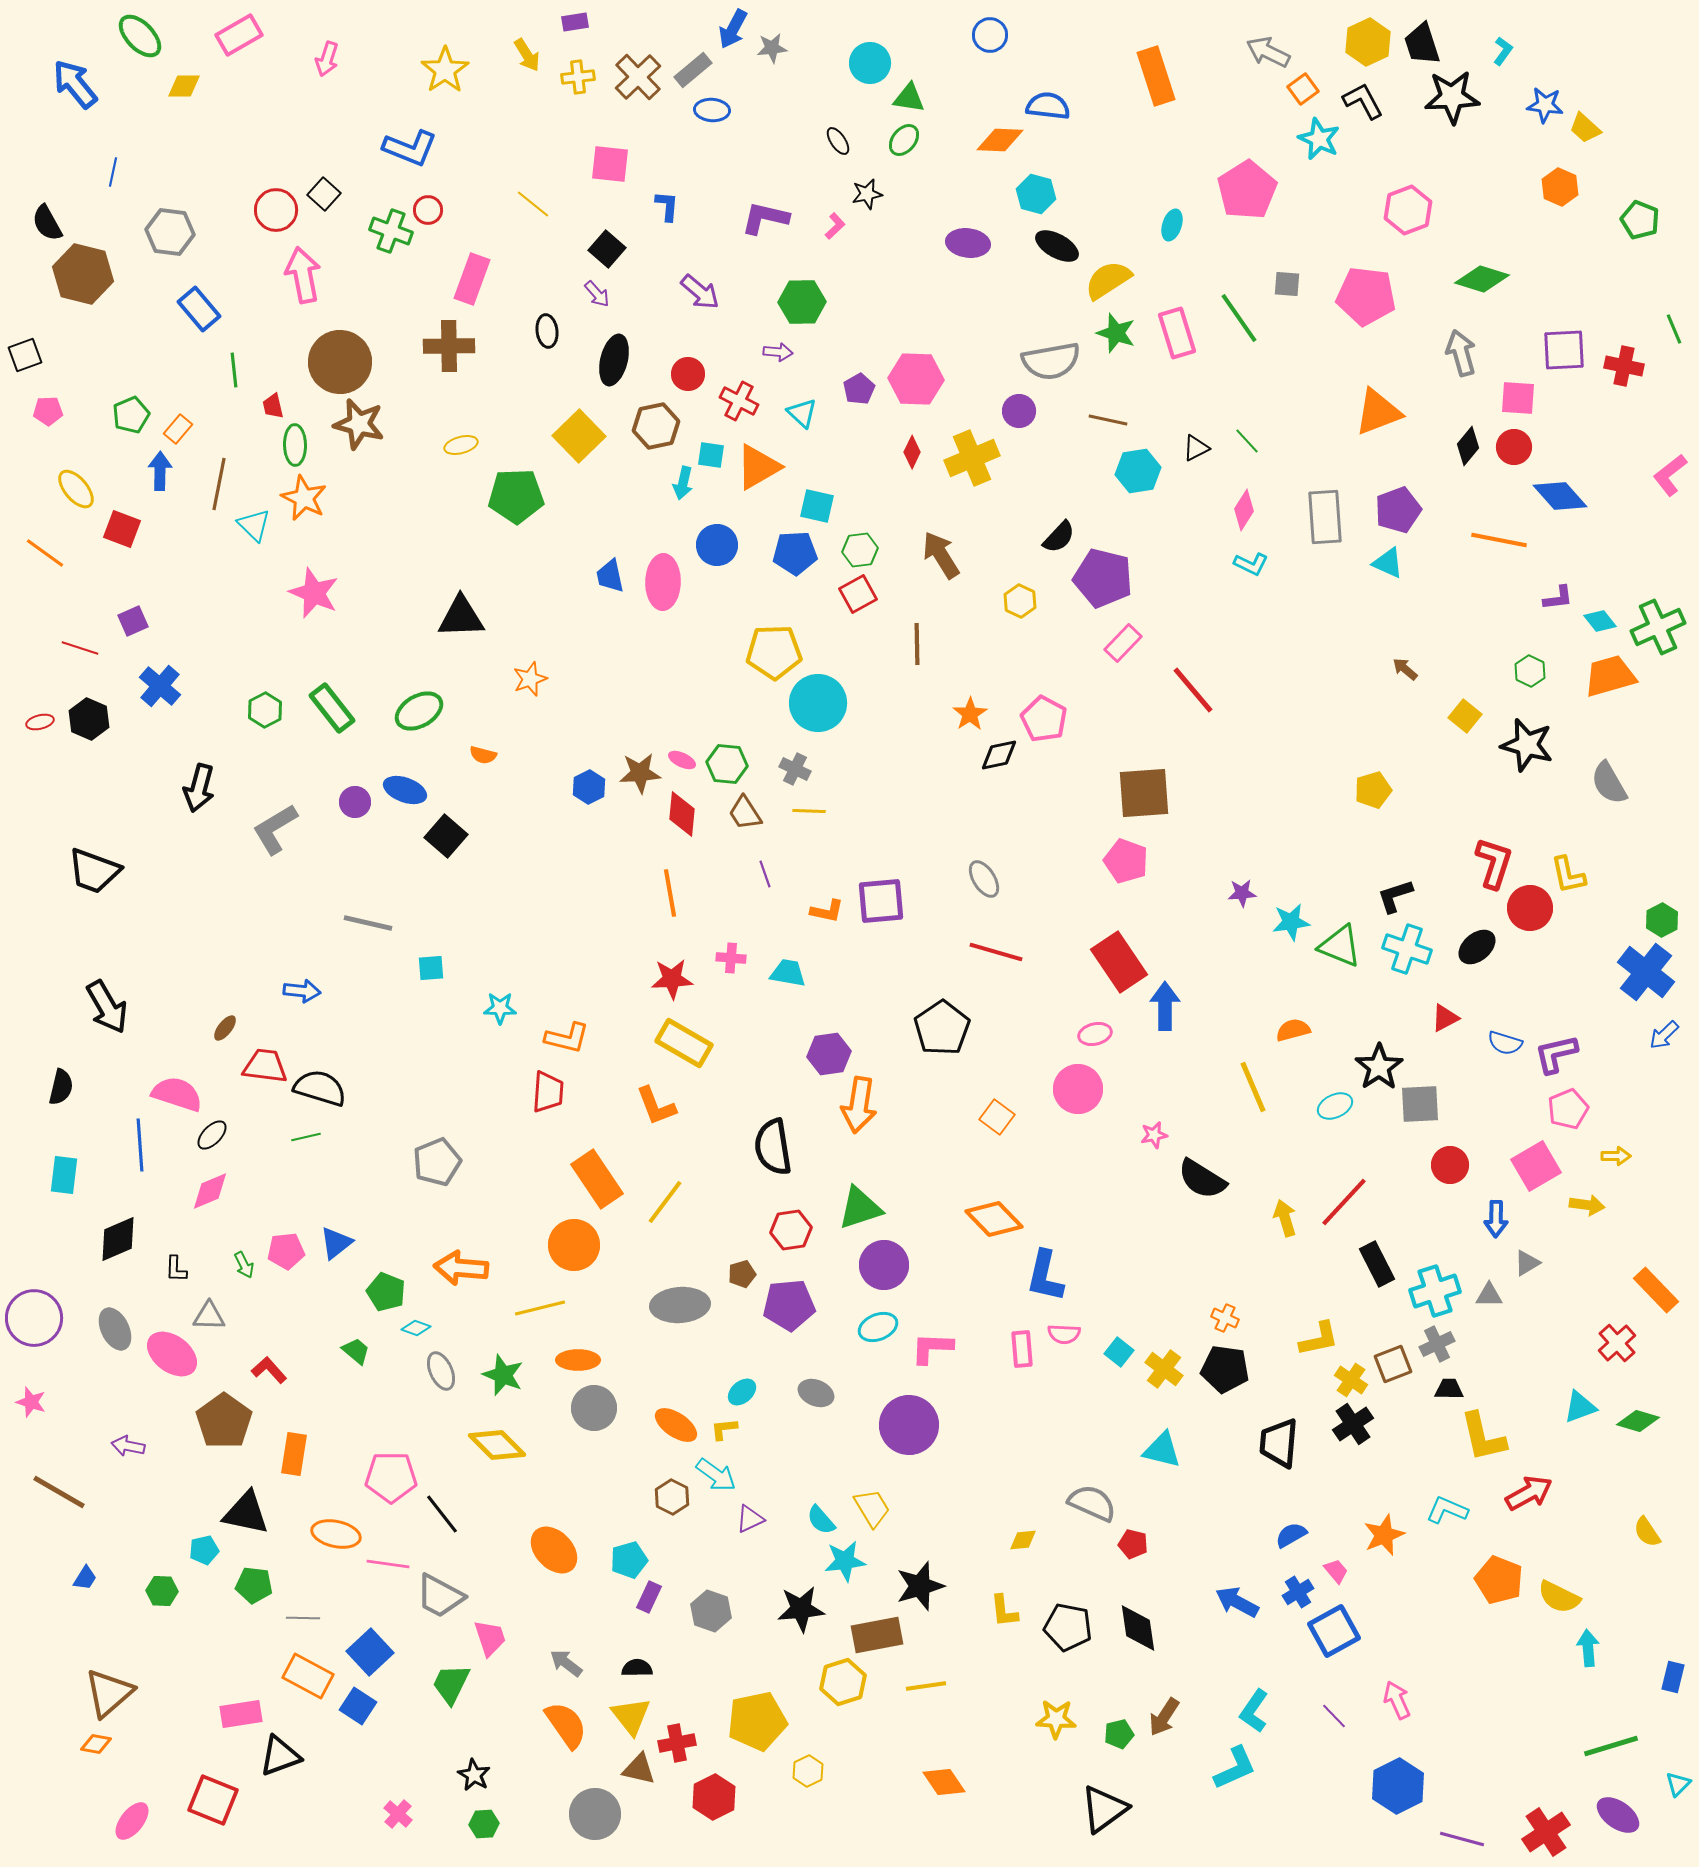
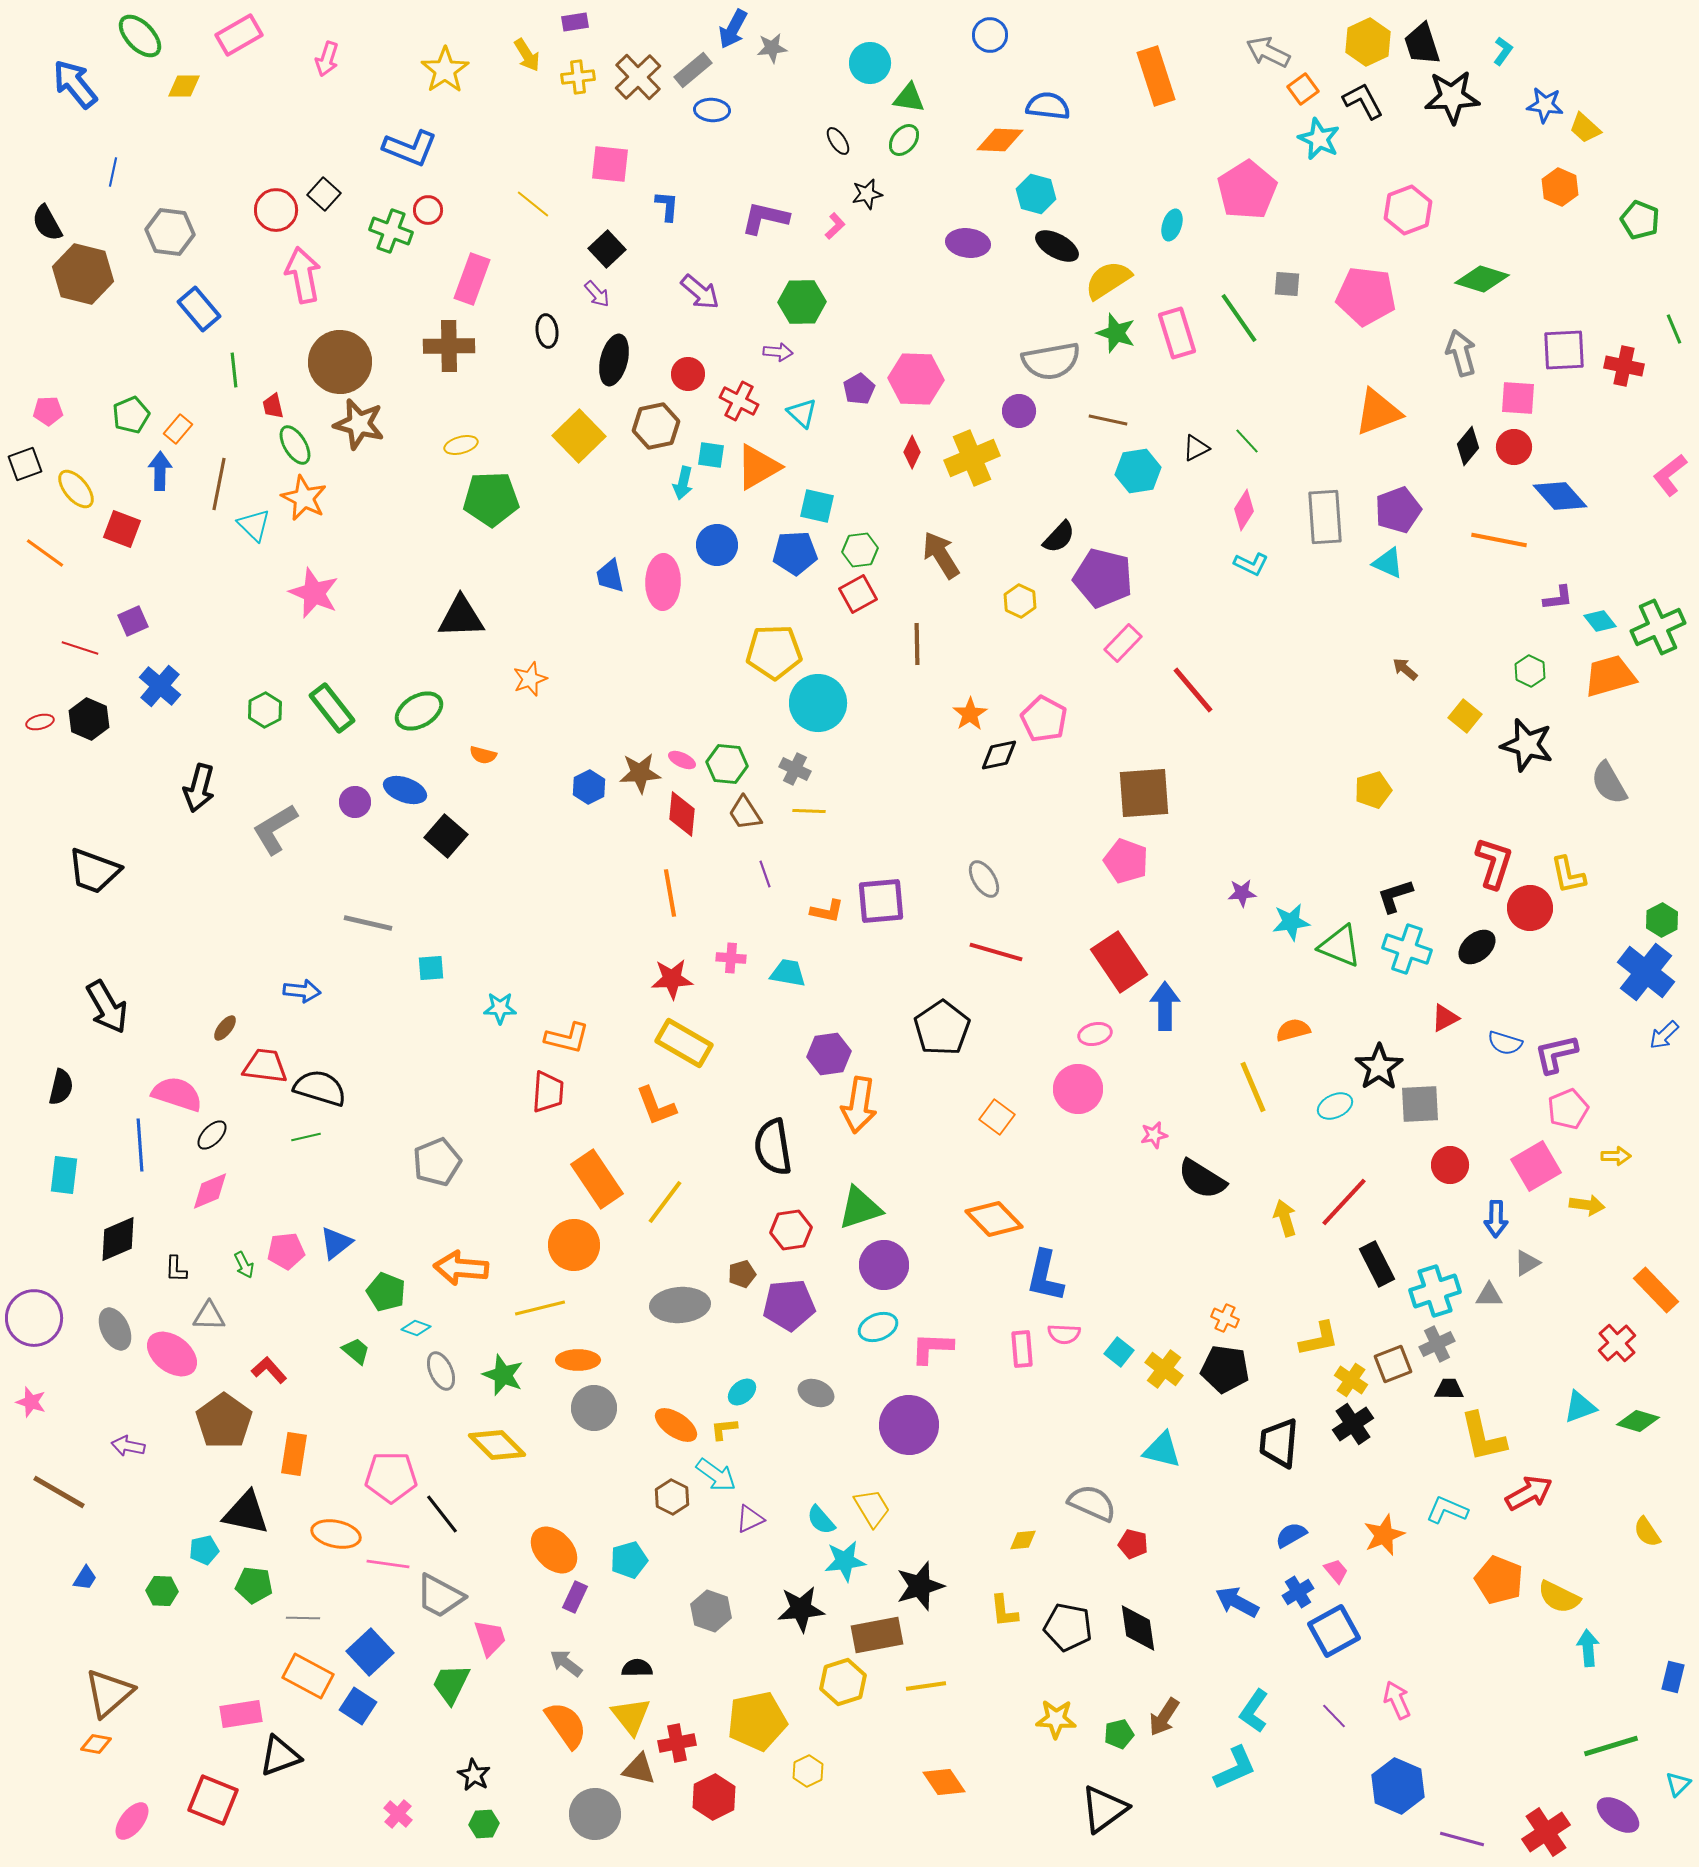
black square at (607, 249): rotated 6 degrees clockwise
black square at (25, 355): moved 109 px down
green ellipse at (295, 445): rotated 30 degrees counterclockwise
green pentagon at (516, 496): moved 25 px left, 3 px down
purple rectangle at (649, 1597): moved 74 px left
blue hexagon at (1398, 1786): rotated 10 degrees counterclockwise
